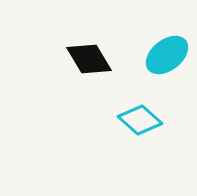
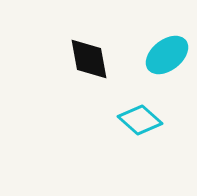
black diamond: rotated 21 degrees clockwise
